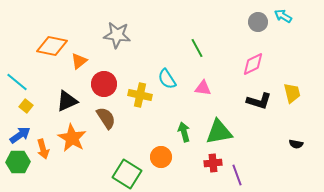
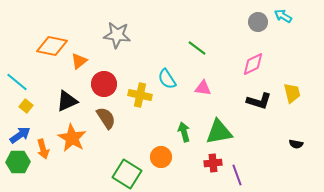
green line: rotated 24 degrees counterclockwise
